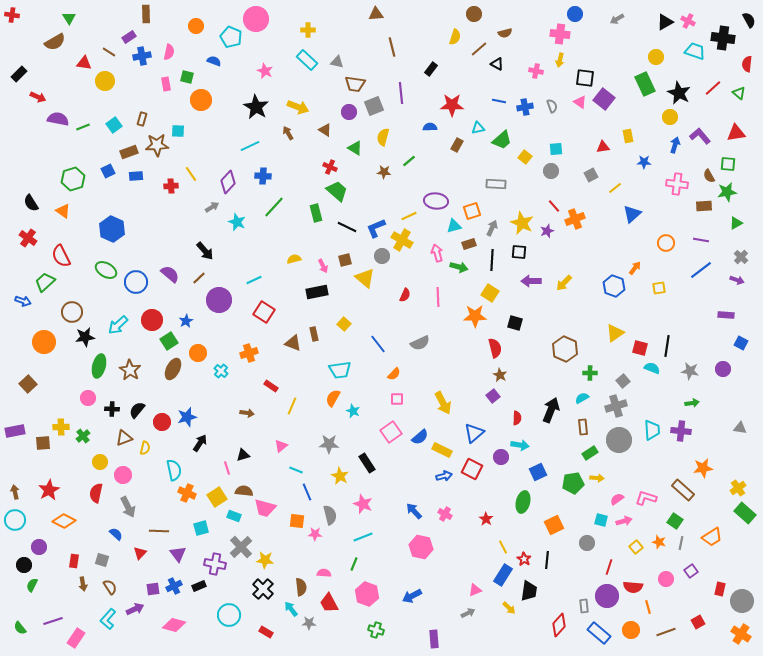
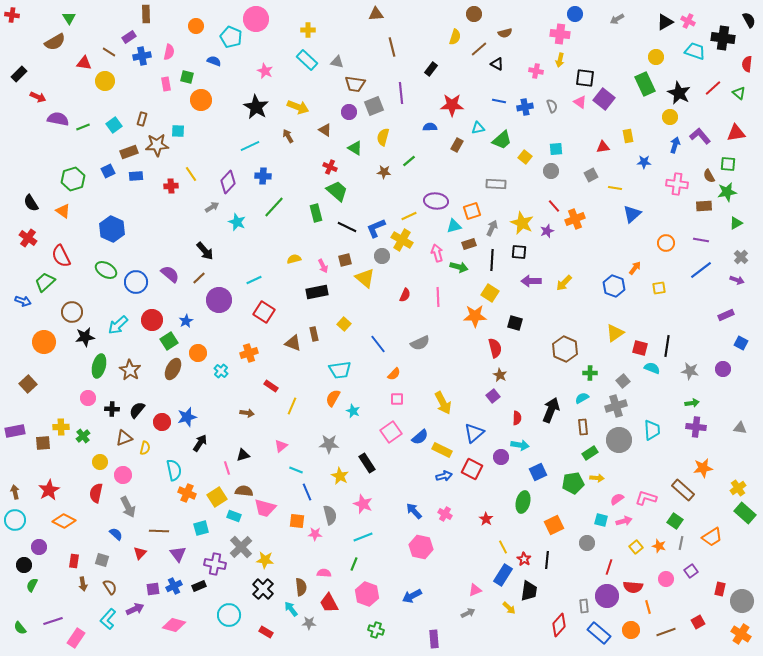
brown arrow at (288, 133): moved 3 px down
yellow line at (615, 188): rotated 48 degrees clockwise
purple rectangle at (726, 315): rotated 28 degrees counterclockwise
purple cross at (681, 431): moved 15 px right, 4 px up
orange star at (659, 542): moved 4 px down
